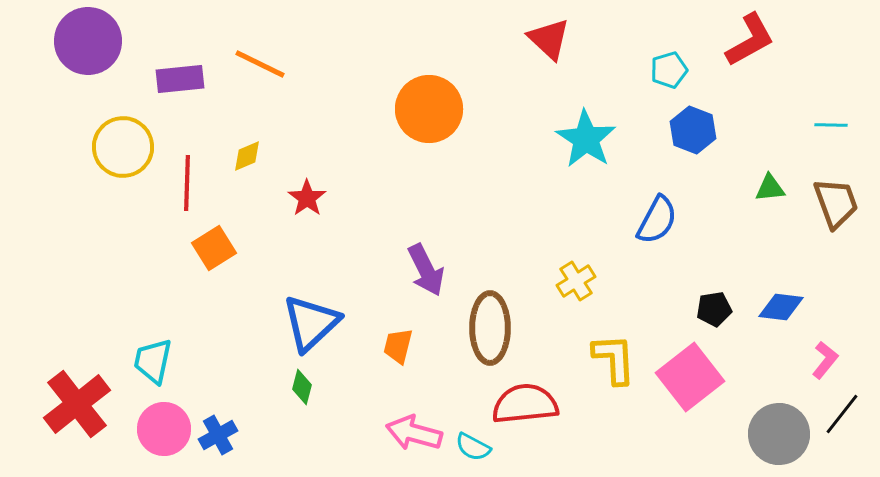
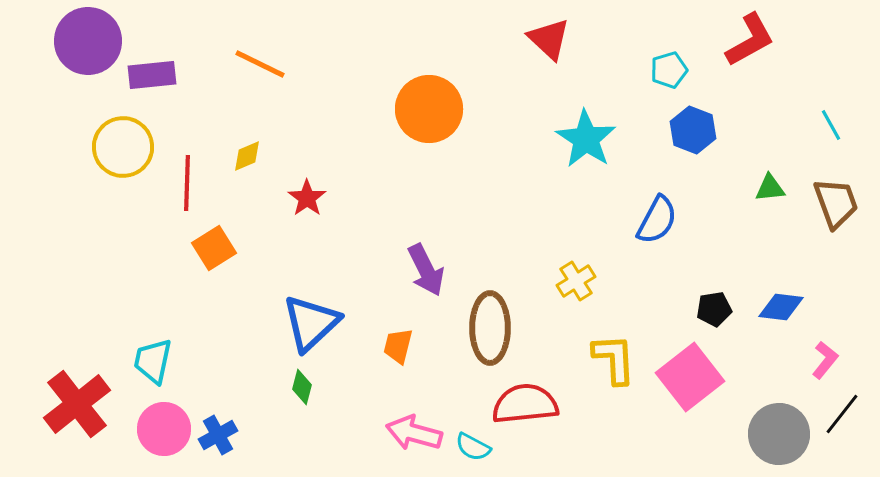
purple rectangle: moved 28 px left, 4 px up
cyan line: rotated 60 degrees clockwise
